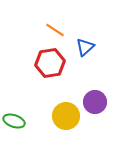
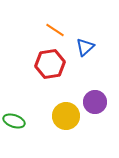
red hexagon: moved 1 px down
